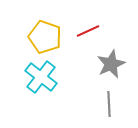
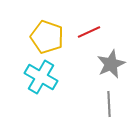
red line: moved 1 px right, 1 px down
yellow pentagon: moved 2 px right
cyan cross: rotated 8 degrees counterclockwise
